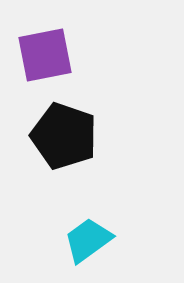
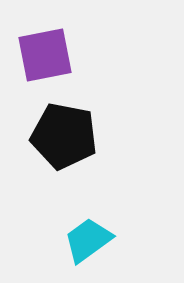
black pentagon: rotated 8 degrees counterclockwise
